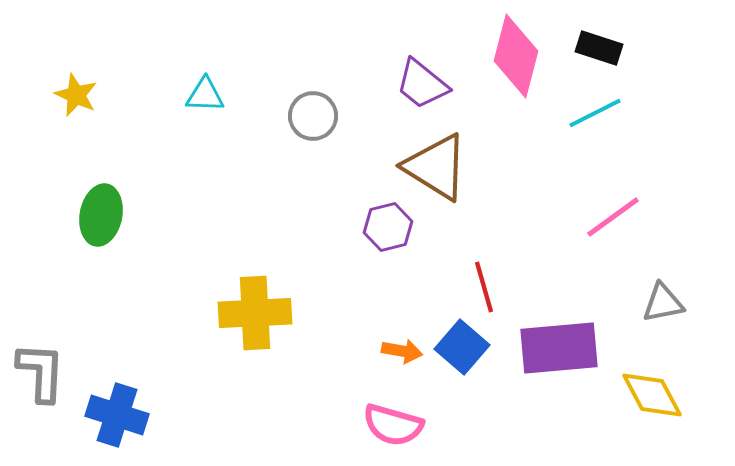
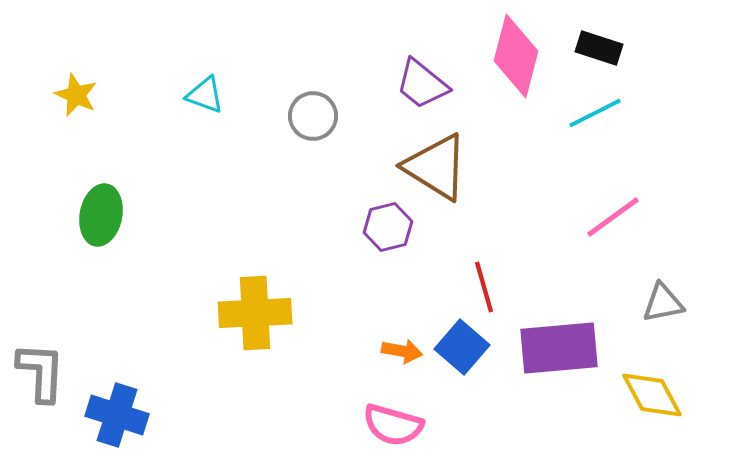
cyan triangle: rotated 18 degrees clockwise
